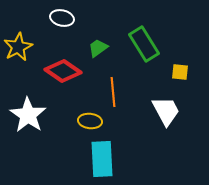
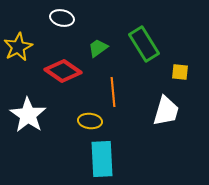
white trapezoid: rotated 44 degrees clockwise
